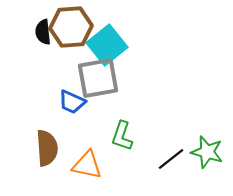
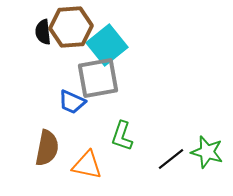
brown semicircle: rotated 15 degrees clockwise
